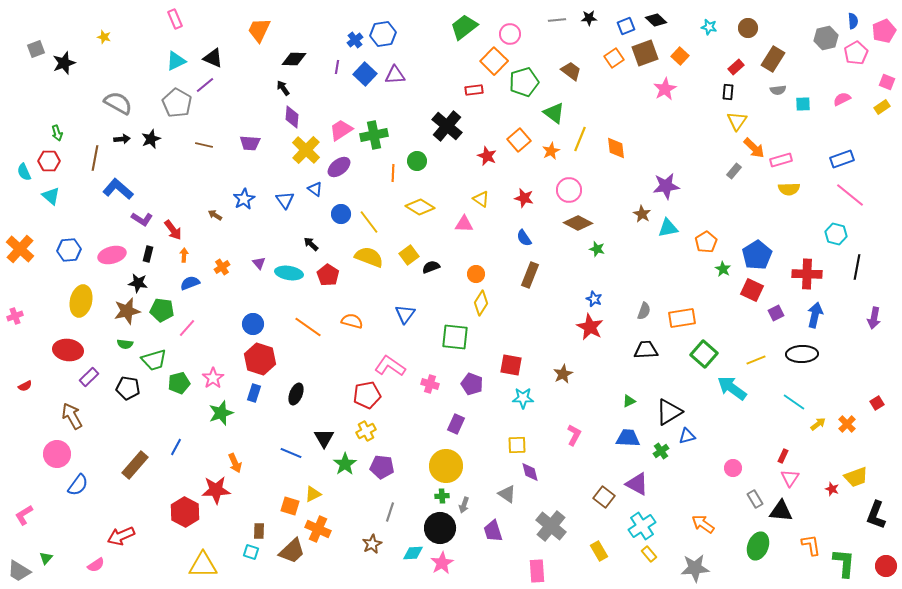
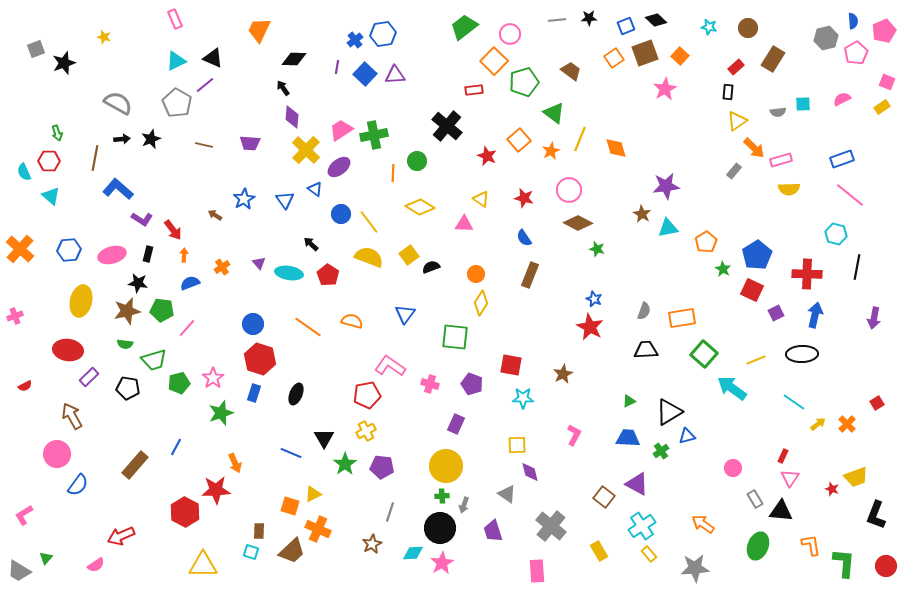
gray semicircle at (778, 90): moved 22 px down
yellow triangle at (737, 121): rotated 20 degrees clockwise
orange diamond at (616, 148): rotated 10 degrees counterclockwise
